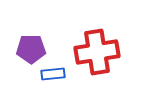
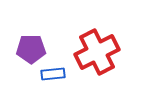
red cross: rotated 18 degrees counterclockwise
